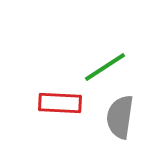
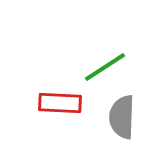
gray semicircle: moved 2 px right; rotated 6 degrees counterclockwise
